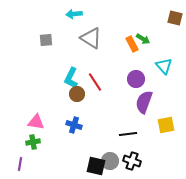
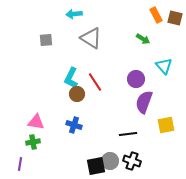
orange rectangle: moved 24 px right, 29 px up
black square: rotated 24 degrees counterclockwise
